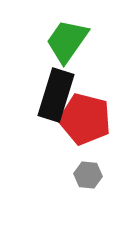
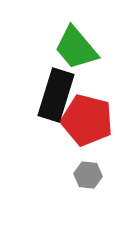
green trapezoid: moved 9 px right, 7 px down; rotated 75 degrees counterclockwise
red pentagon: moved 2 px right, 1 px down
